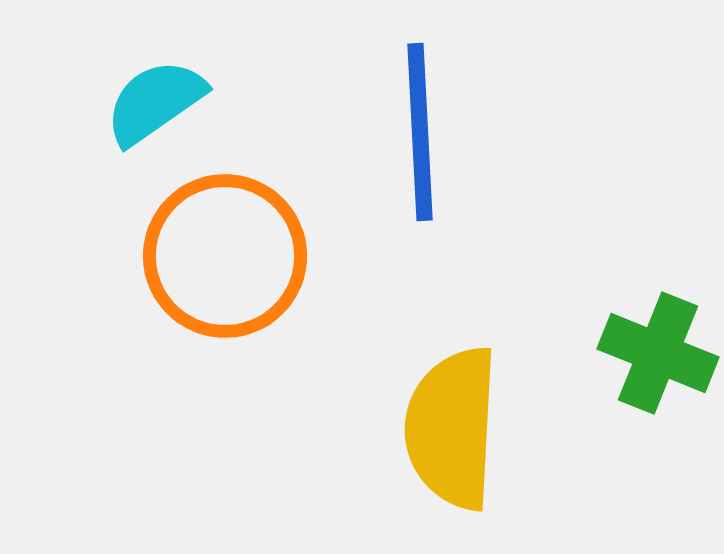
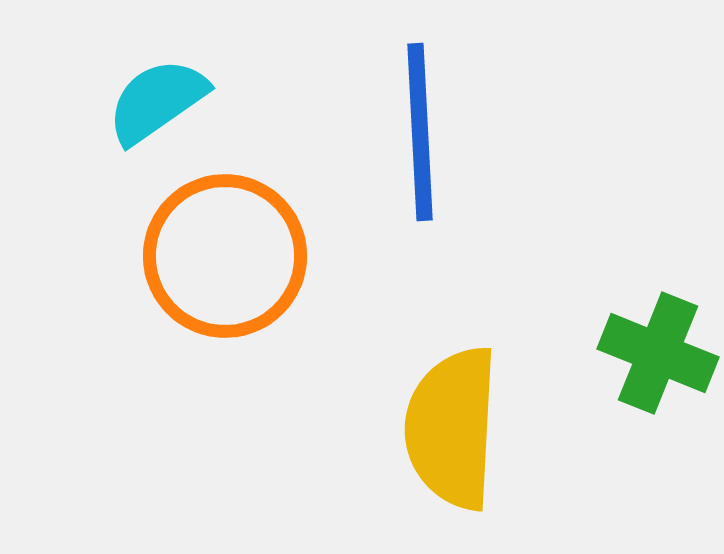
cyan semicircle: moved 2 px right, 1 px up
